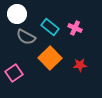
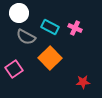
white circle: moved 2 px right, 1 px up
cyan rectangle: rotated 12 degrees counterclockwise
red star: moved 3 px right, 17 px down
pink square: moved 4 px up
